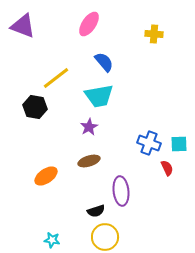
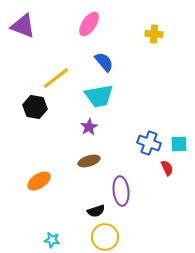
orange ellipse: moved 7 px left, 5 px down
